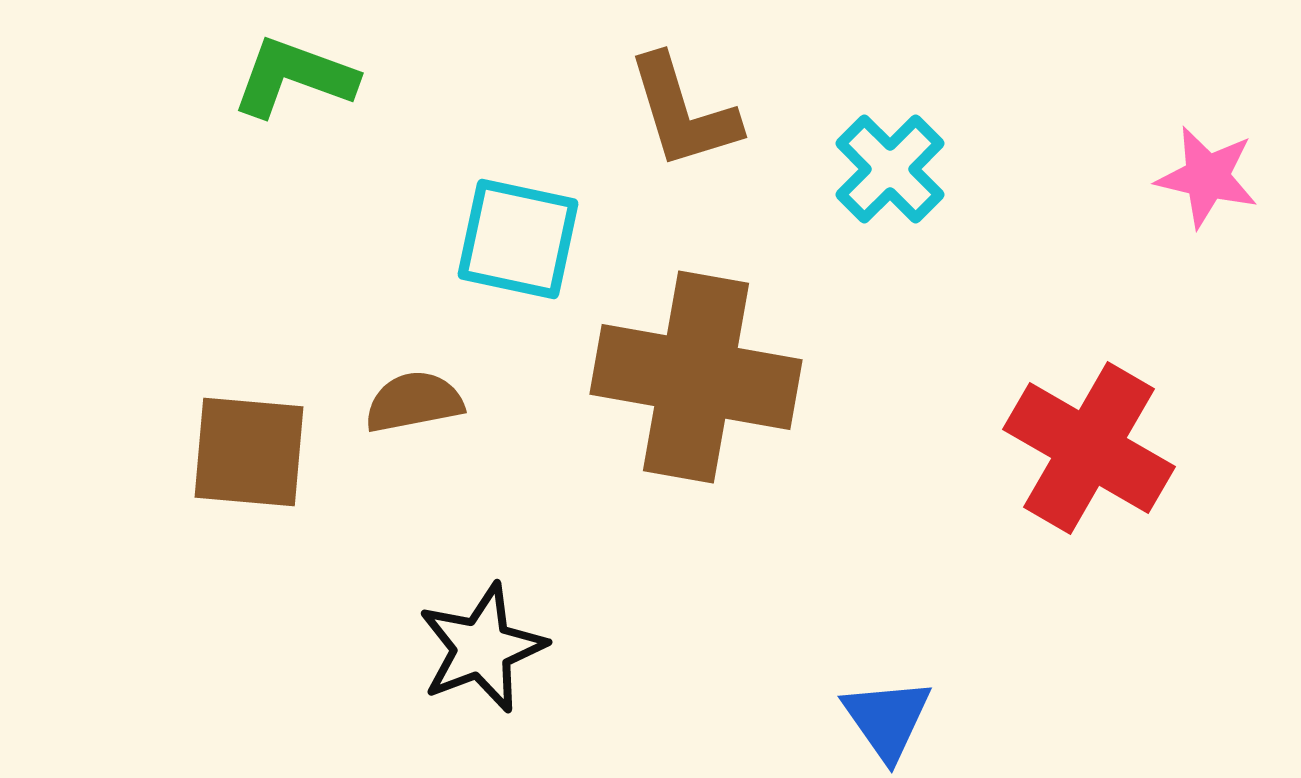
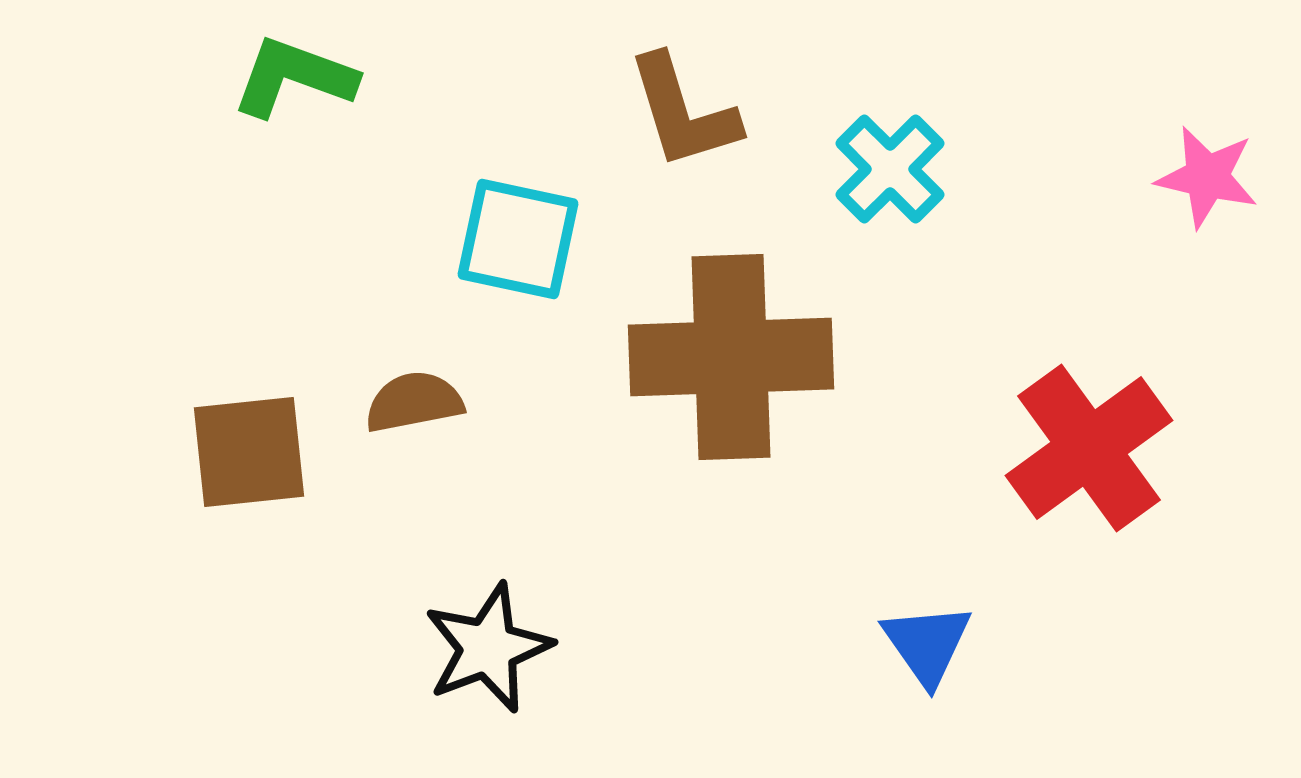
brown cross: moved 35 px right, 20 px up; rotated 12 degrees counterclockwise
red cross: rotated 24 degrees clockwise
brown square: rotated 11 degrees counterclockwise
black star: moved 6 px right
blue triangle: moved 40 px right, 75 px up
